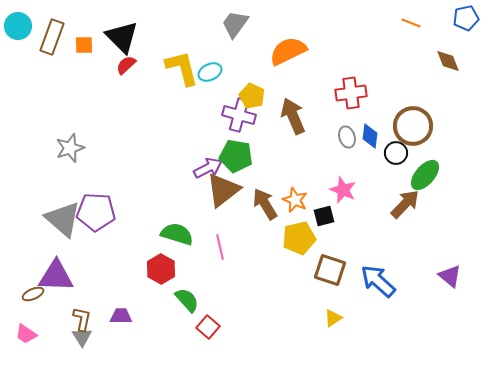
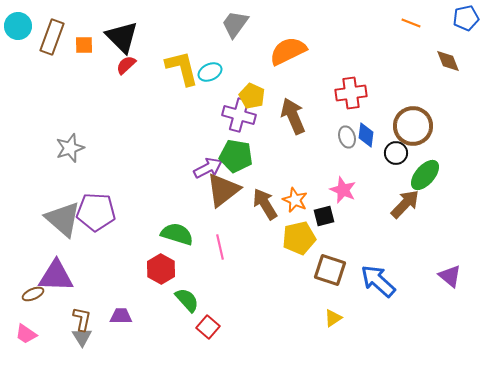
blue diamond at (370, 136): moved 4 px left, 1 px up
